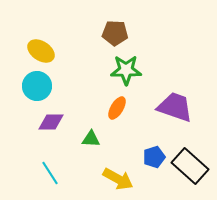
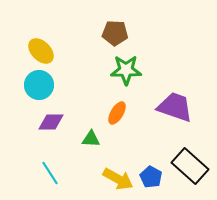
yellow ellipse: rotated 12 degrees clockwise
cyan circle: moved 2 px right, 1 px up
orange ellipse: moved 5 px down
blue pentagon: moved 3 px left, 20 px down; rotated 25 degrees counterclockwise
